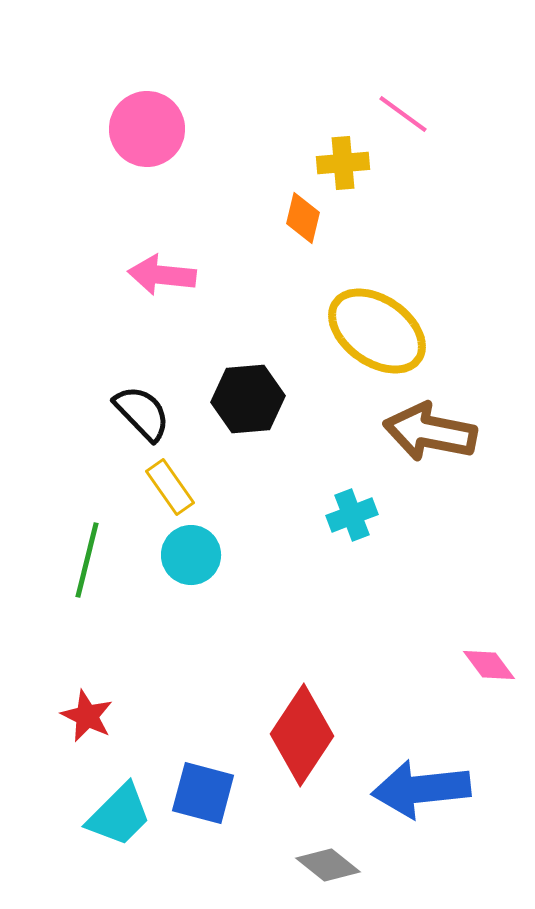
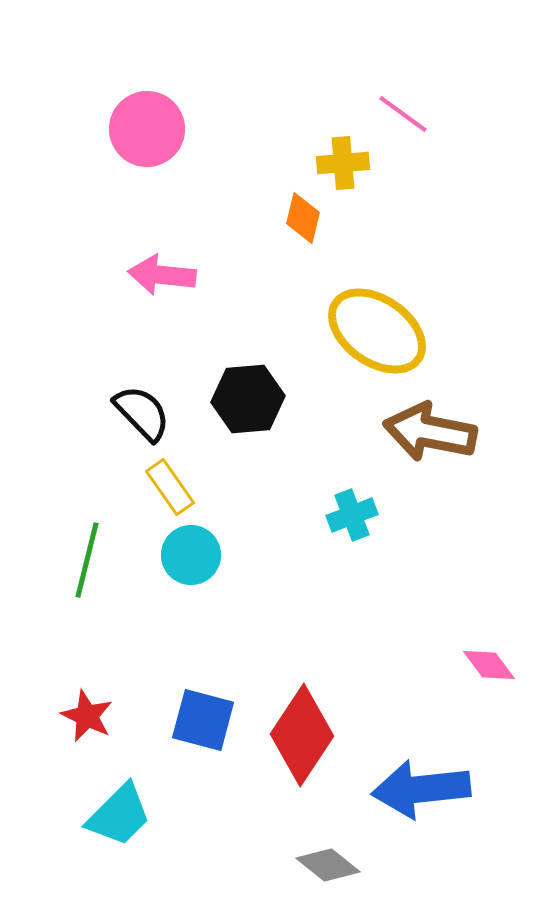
blue square: moved 73 px up
